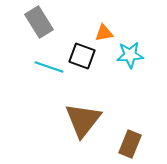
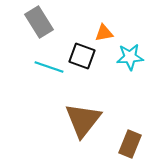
cyan star: moved 2 px down
